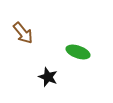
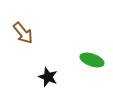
green ellipse: moved 14 px right, 8 px down
